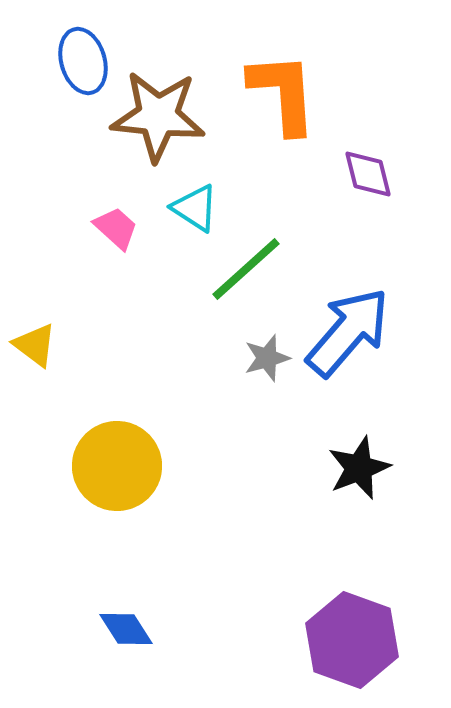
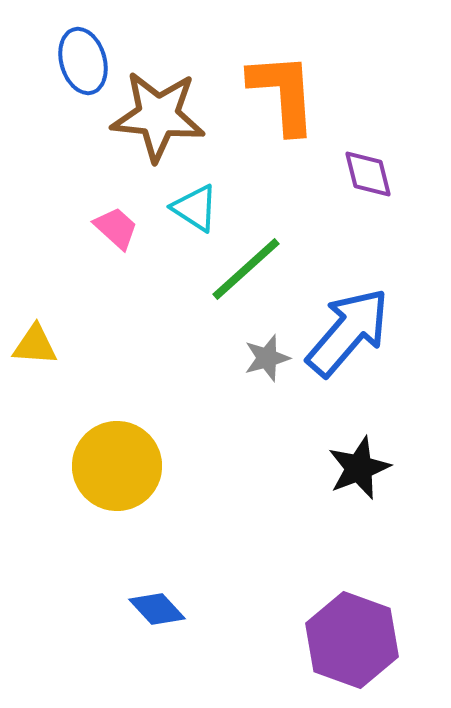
yellow triangle: rotated 33 degrees counterclockwise
blue diamond: moved 31 px right, 20 px up; rotated 10 degrees counterclockwise
